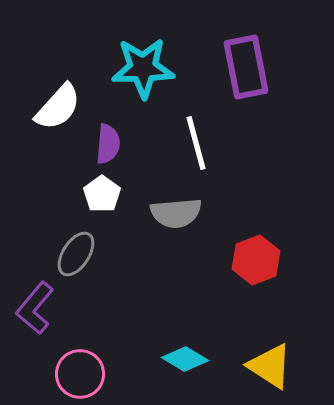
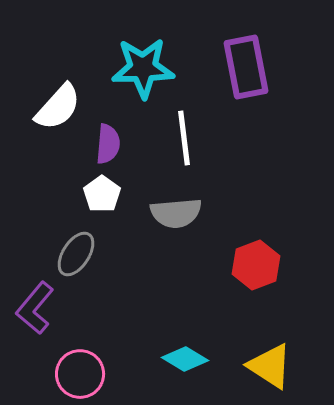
white line: moved 12 px left, 5 px up; rotated 8 degrees clockwise
red hexagon: moved 5 px down
